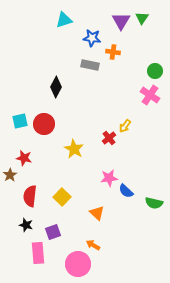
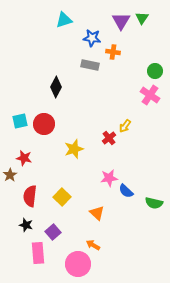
yellow star: rotated 24 degrees clockwise
purple square: rotated 21 degrees counterclockwise
